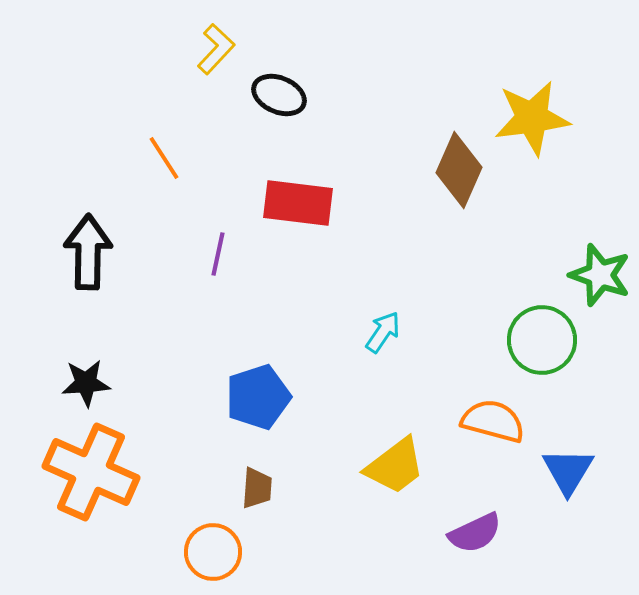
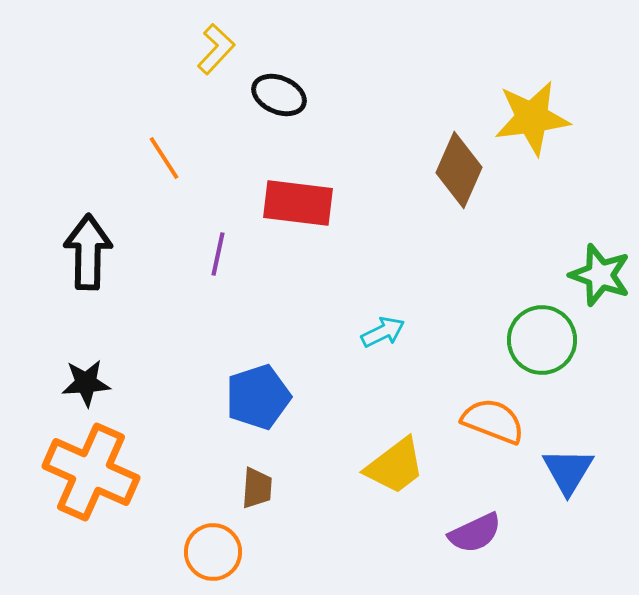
cyan arrow: rotated 30 degrees clockwise
orange semicircle: rotated 6 degrees clockwise
